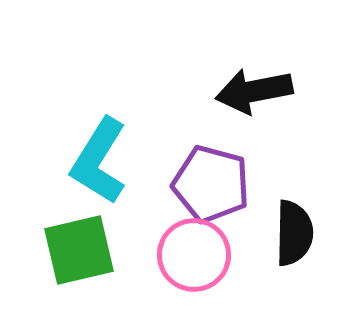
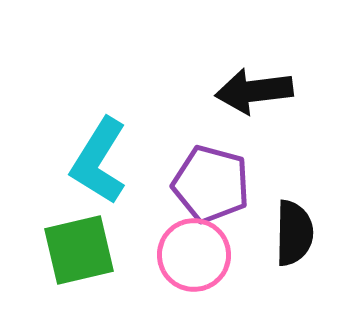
black arrow: rotated 4 degrees clockwise
